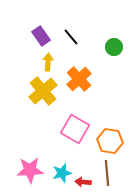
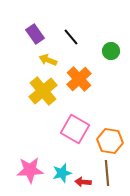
purple rectangle: moved 6 px left, 2 px up
green circle: moved 3 px left, 4 px down
yellow arrow: moved 2 px up; rotated 72 degrees counterclockwise
